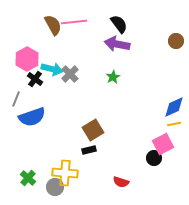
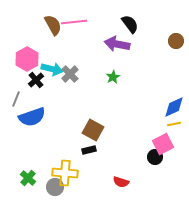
black semicircle: moved 11 px right
black cross: moved 1 px right, 1 px down; rotated 14 degrees clockwise
brown square: rotated 30 degrees counterclockwise
black circle: moved 1 px right, 1 px up
